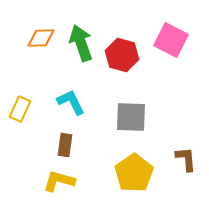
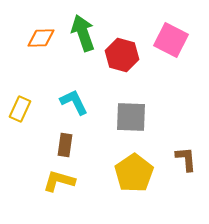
green arrow: moved 2 px right, 10 px up
cyan L-shape: moved 3 px right
